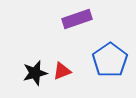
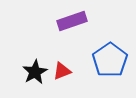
purple rectangle: moved 5 px left, 2 px down
black star: moved 1 px up; rotated 15 degrees counterclockwise
